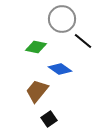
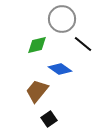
black line: moved 3 px down
green diamond: moved 1 px right, 2 px up; rotated 25 degrees counterclockwise
